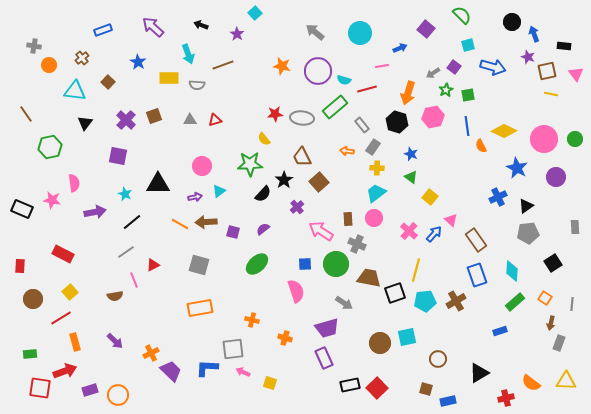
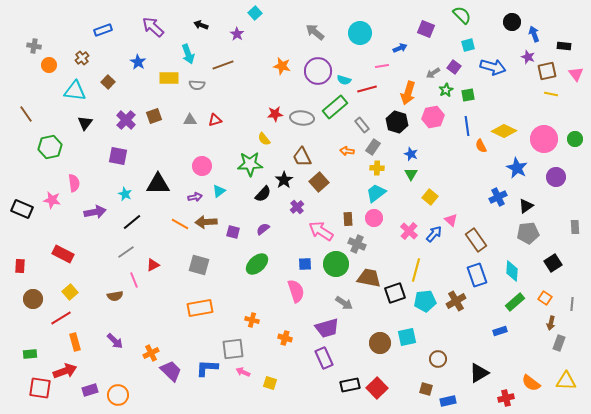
purple square at (426, 29): rotated 18 degrees counterclockwise
green triangle at (411, 177): moved 3 px up; rotated 24 degrees clockwise
